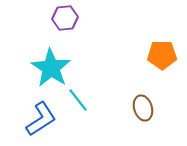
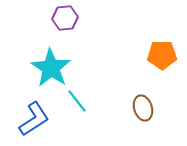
cyan line: moved 1 px left, 1 px down
blue L-shape: moved 7 px left
